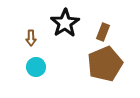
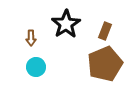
black star: moved 1 px right, 1 px down
brown rectangle: moved 2 px right, 1 px up
